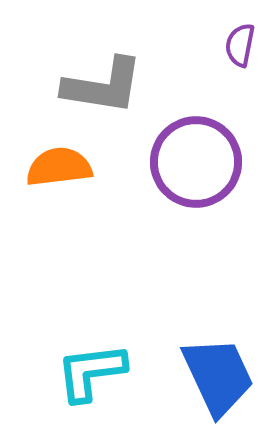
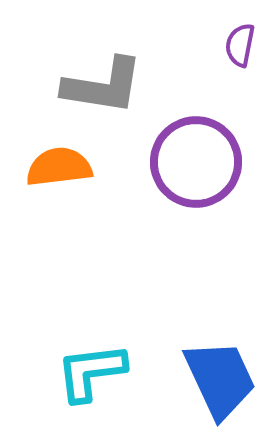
blue trapezoid: moved 2 px right, 3 px down
